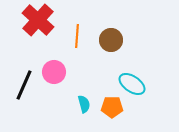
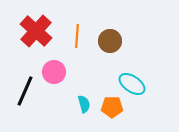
red cross: moved 2 px left, 11 px down
brown circle: moved 1 px left, 1 px down
black line: moved 1 px right, 6 px down
